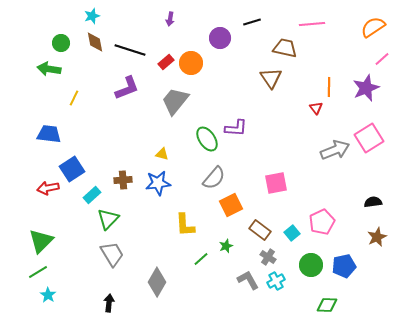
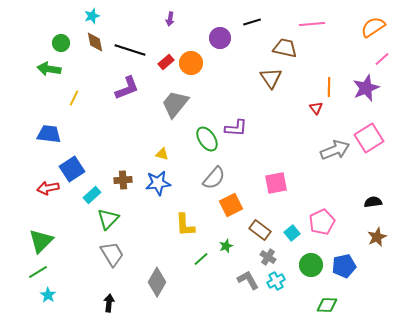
gray trapezoid at (175, 101): moved 3 px down
